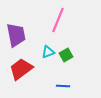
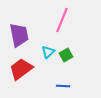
pink line: moved 4 px right
purple trapezoid: moved 3 px right
cyan triangle: rotated 24 degrees counterclockwise
